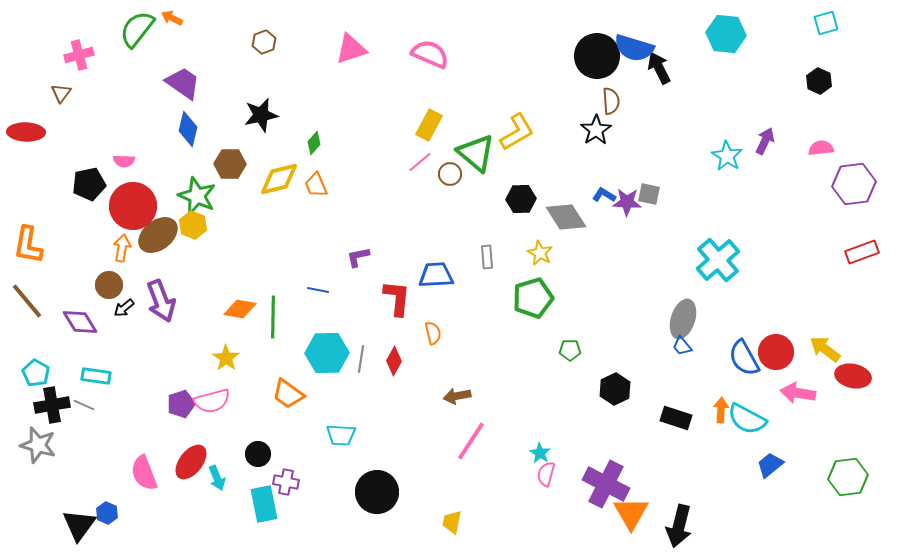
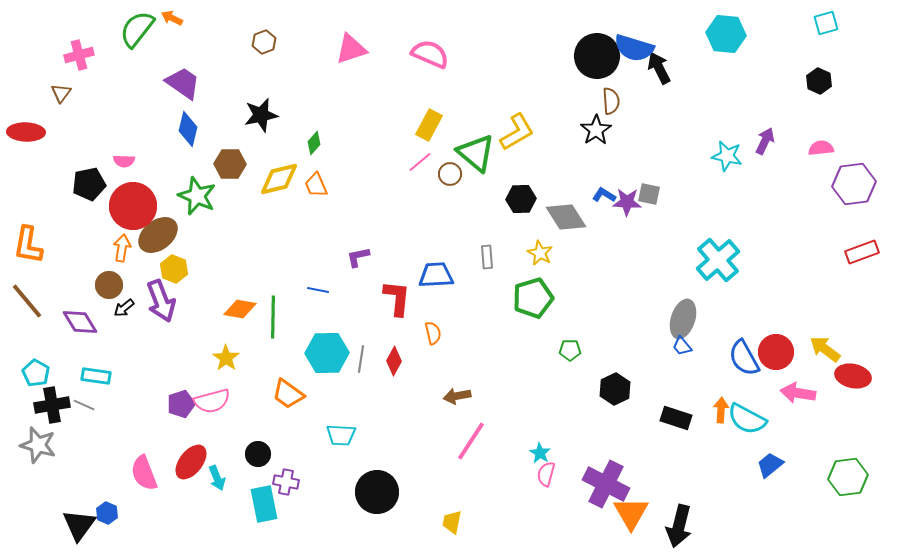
cyan star at (727, 156): rotated 20 degrees counterclockwise
yellow hexagon at (193, 225): moved 19 px left, 44 px down
